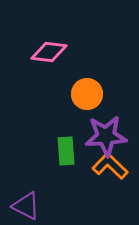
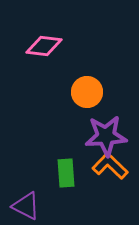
pink diamond: moved 5 px left, 6 px up
orange circle: moved 2 px up
green rectangle: moved 22 px down
